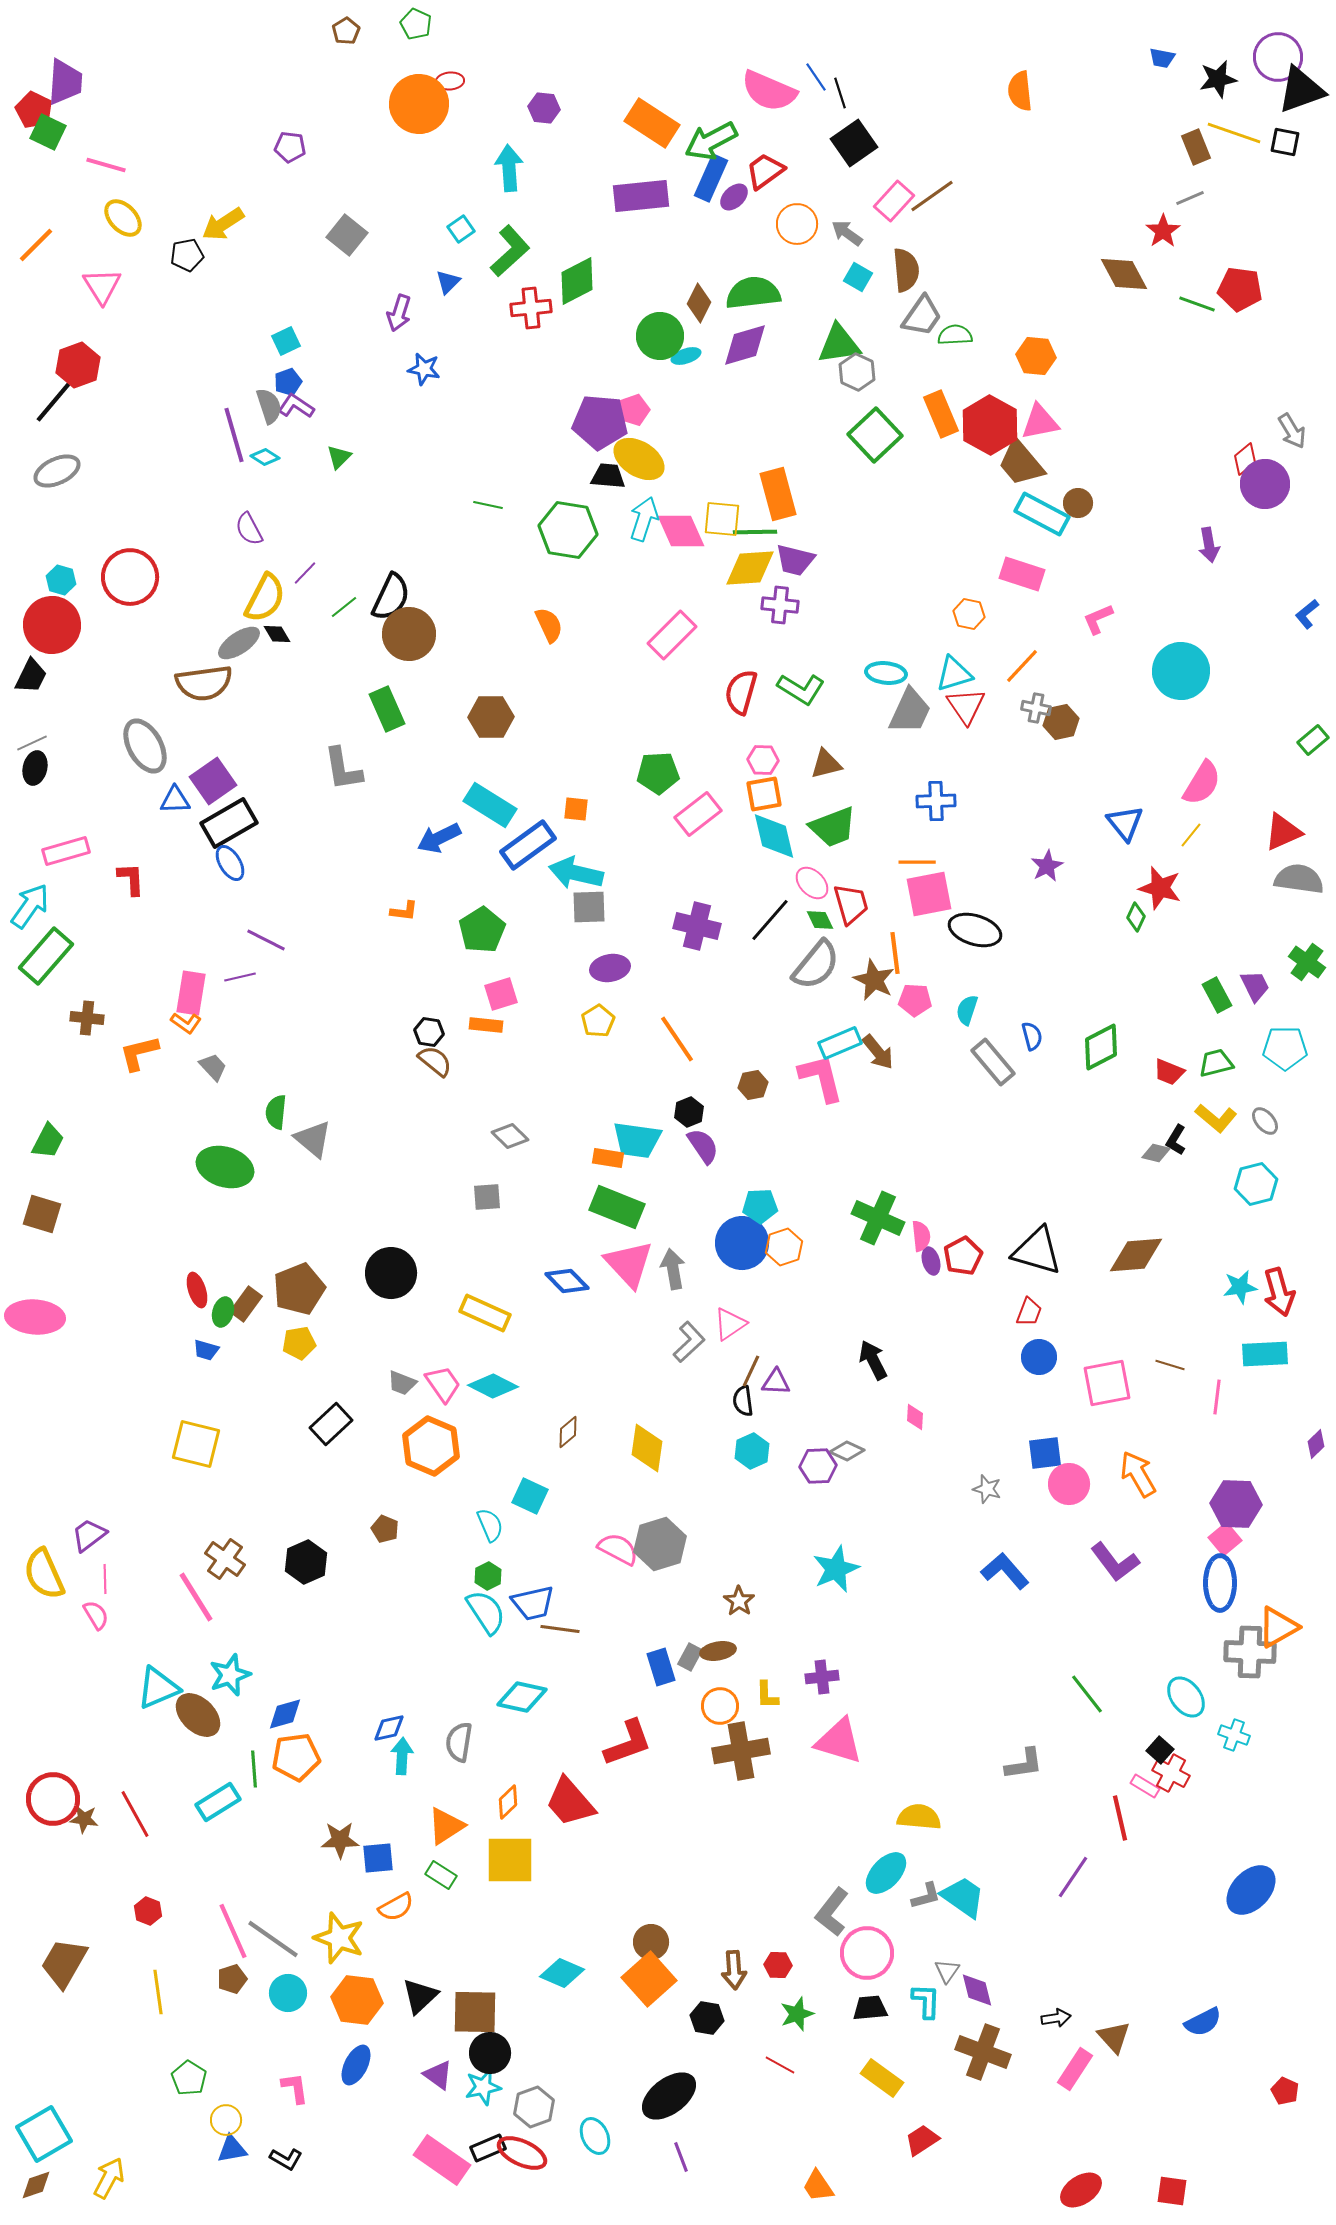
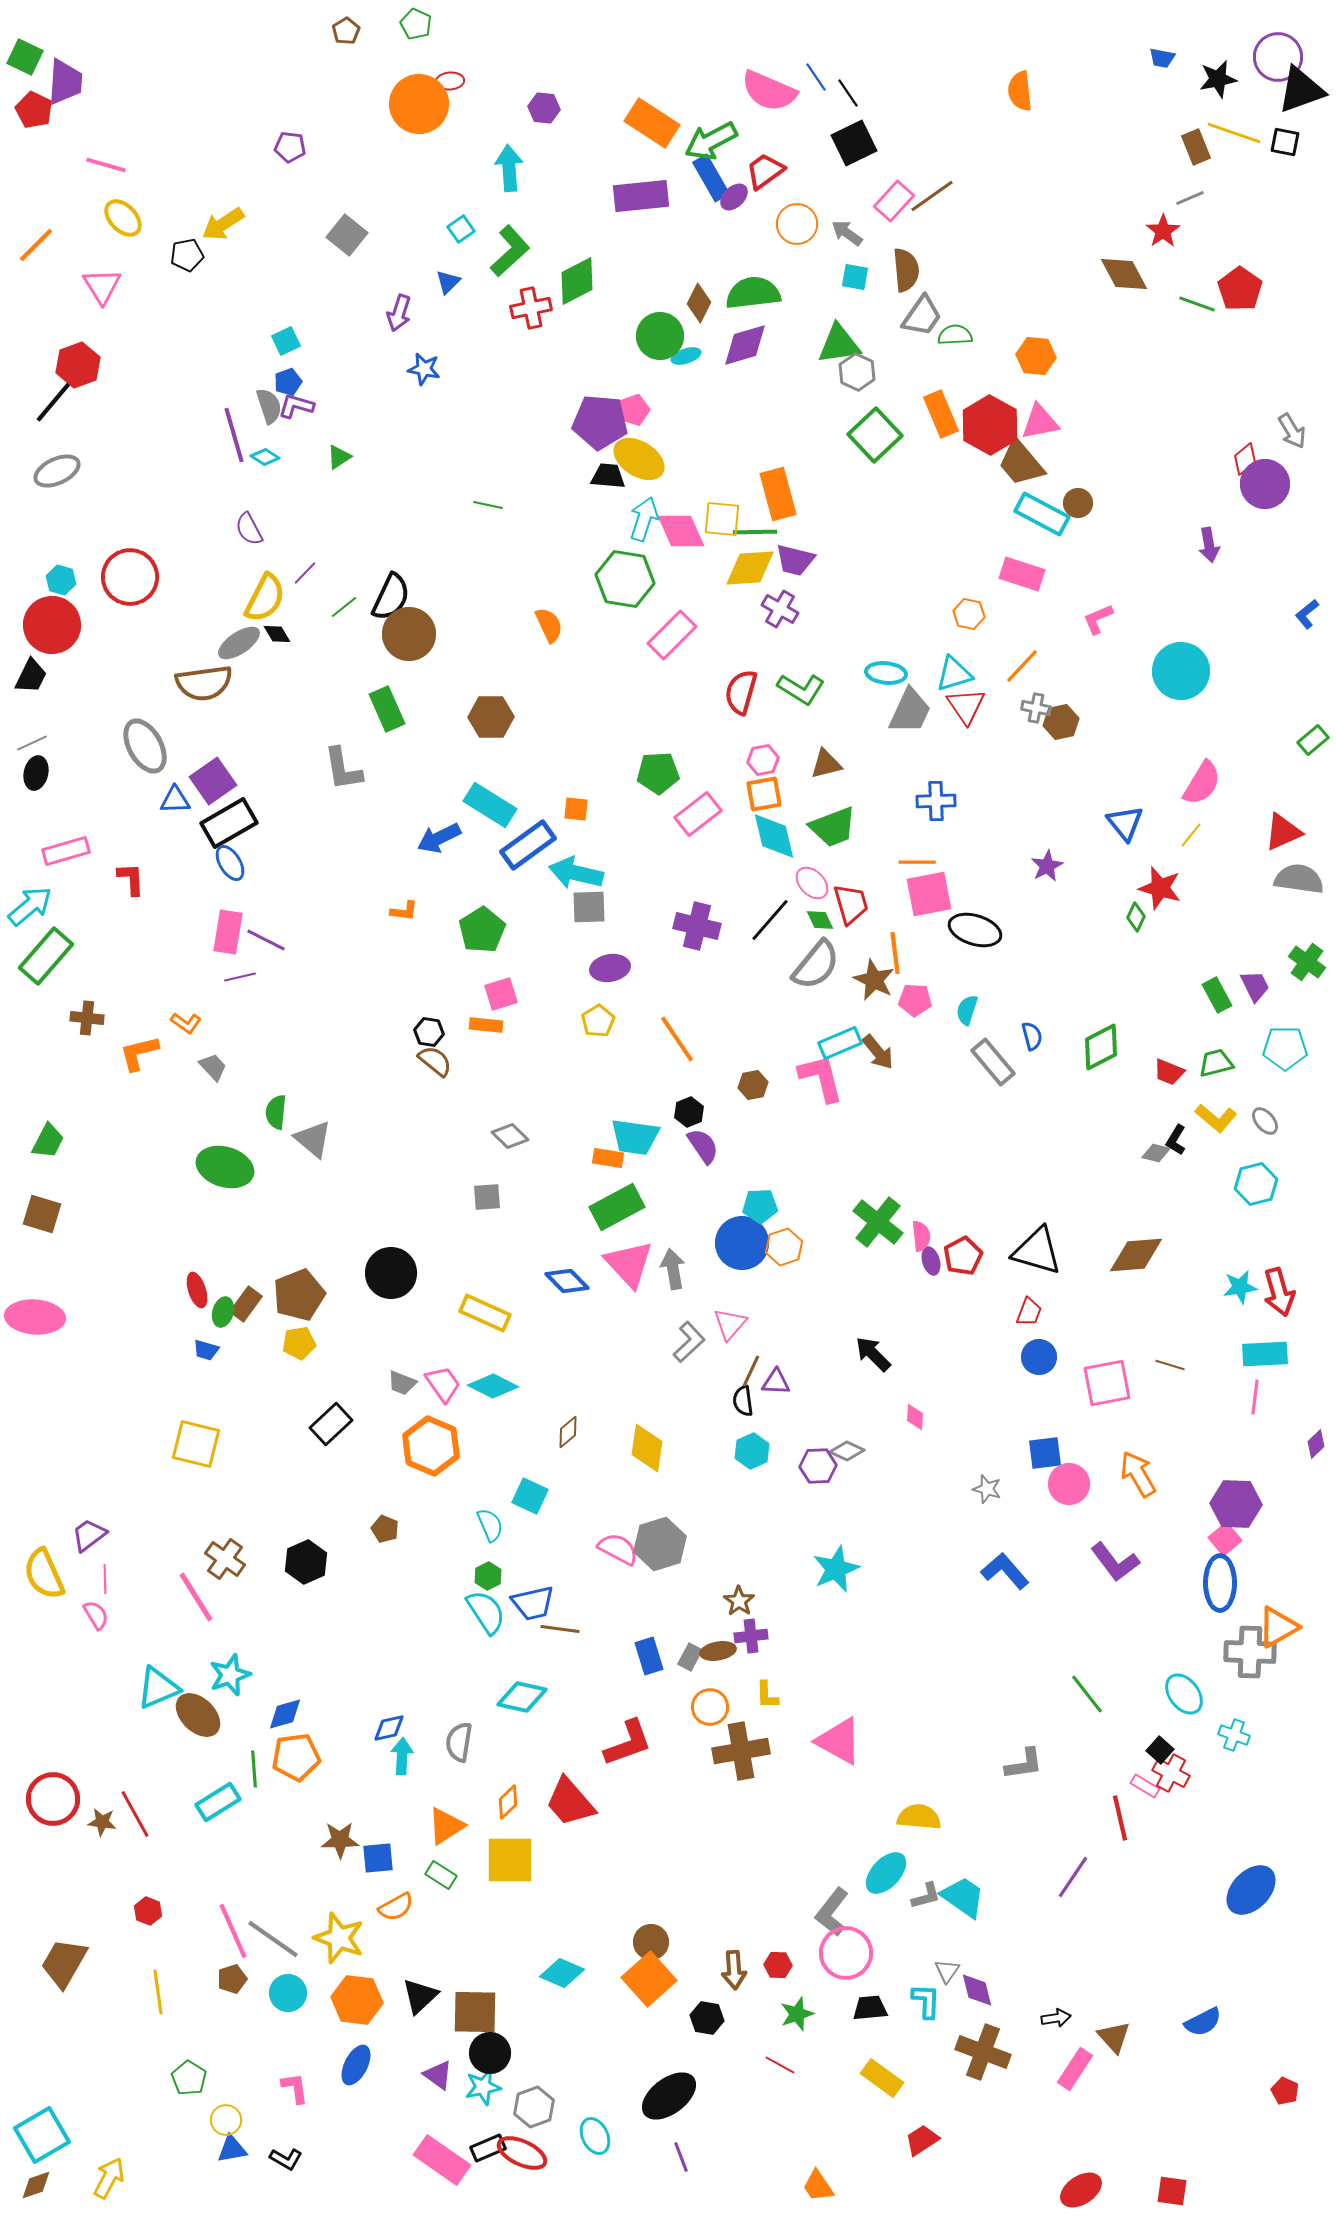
black line at (840, 93): moved 8 px right; rotated 16 degrees counterclockwise
green square at (48, 132): moved 23 px left, 75 px up
black square at (854, 143): rotated 9 degrees clockwise
blue rectangle at (711, 178): rotated 54 degrees counterclockwise
cyan square at (858, 277): moved 3 px left; rotated 20 degrees counterclockwise
red pentagon at (1240, 289): rotated 27 degrees clockwise
red cross at (531, 308): rotated 6 degrees counterclockwise
purple L-shape at (296, 406): rotated 18 degrees counterclockwise
green triangle at (339, 457): rotated 12 degrees clockwise
green hexagon at (568, 530): moved 57 px right, 49 px down
purple cross at (780, 605): moved 4 px down; rotated 24 degrees clockwise
pink hexagon at (763, 760): rotated 12 degrees counterclockwise
black ellipse at (35, 768): moved 1 px right, 5 px down
cyan arrow at (30, 906): rotated 15 degrees clockwise
pink rectangle at (191, 993): moved 37 px right, 61 px up
cyan trapezoid at (637, 1140): moved 2 px left, 3 px up
green rectangle at (617, 1207): rotated 50 degrees counterclockwise
green cross at (878, 1218): moved 4 px down; rotated 15 degrees clockwise
brown pentagon at (299, 1289): moved 6 px down
pink triangle at (730, 1324): rotated 15 degrees counterclockwise
black arrow at (873, 1360): moved 6 px up; rotated 18 degrees counterclockwise
pink line at (1217, 1397): moved 38 px right
blue rectangle at (661, 1667): moved 12 px left, 11 px up
purple cross at (822, 1677): moved 71 px left, 41 px up
cyan ellipse at (1186, 1697): moved 2 px left, 3 px up
orange circle at (720, 1706): moved 10 px left, 1 px down
pink triangle at (839, 1741): rotated 12 degrees clockwise
brown star at (84, 1819): moved 18 px right, 3 px down
pink circle at (867, 1953): moved 21 px left
cyan square at (44, 2134): moved 2 px left, 1 px down
